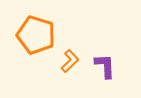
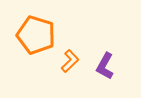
purple L-shape: rotated 148 degrees counterclockwise
